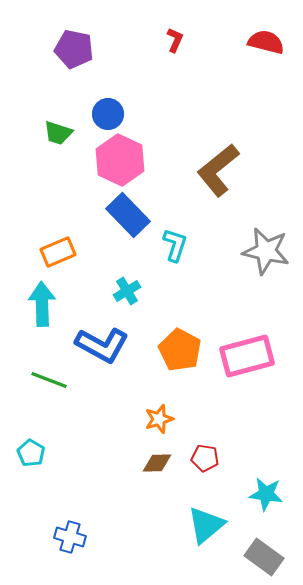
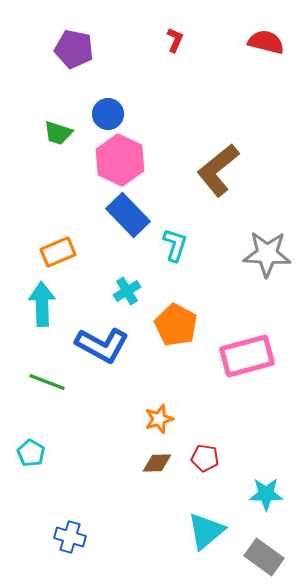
gray star: moved 1 px right, 3 px down; rotated 9 degrees counterclockwise
orange pentagon: moved 4 px left, 25 px up
green line: moved 2 px left, 2 px down
cyan star: rotated 8 degrees counterclockwise
cyan triangle: moved 6 px down
